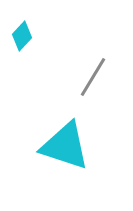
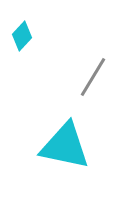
cyan triangle: rotated 6 degrees counterclockwise
